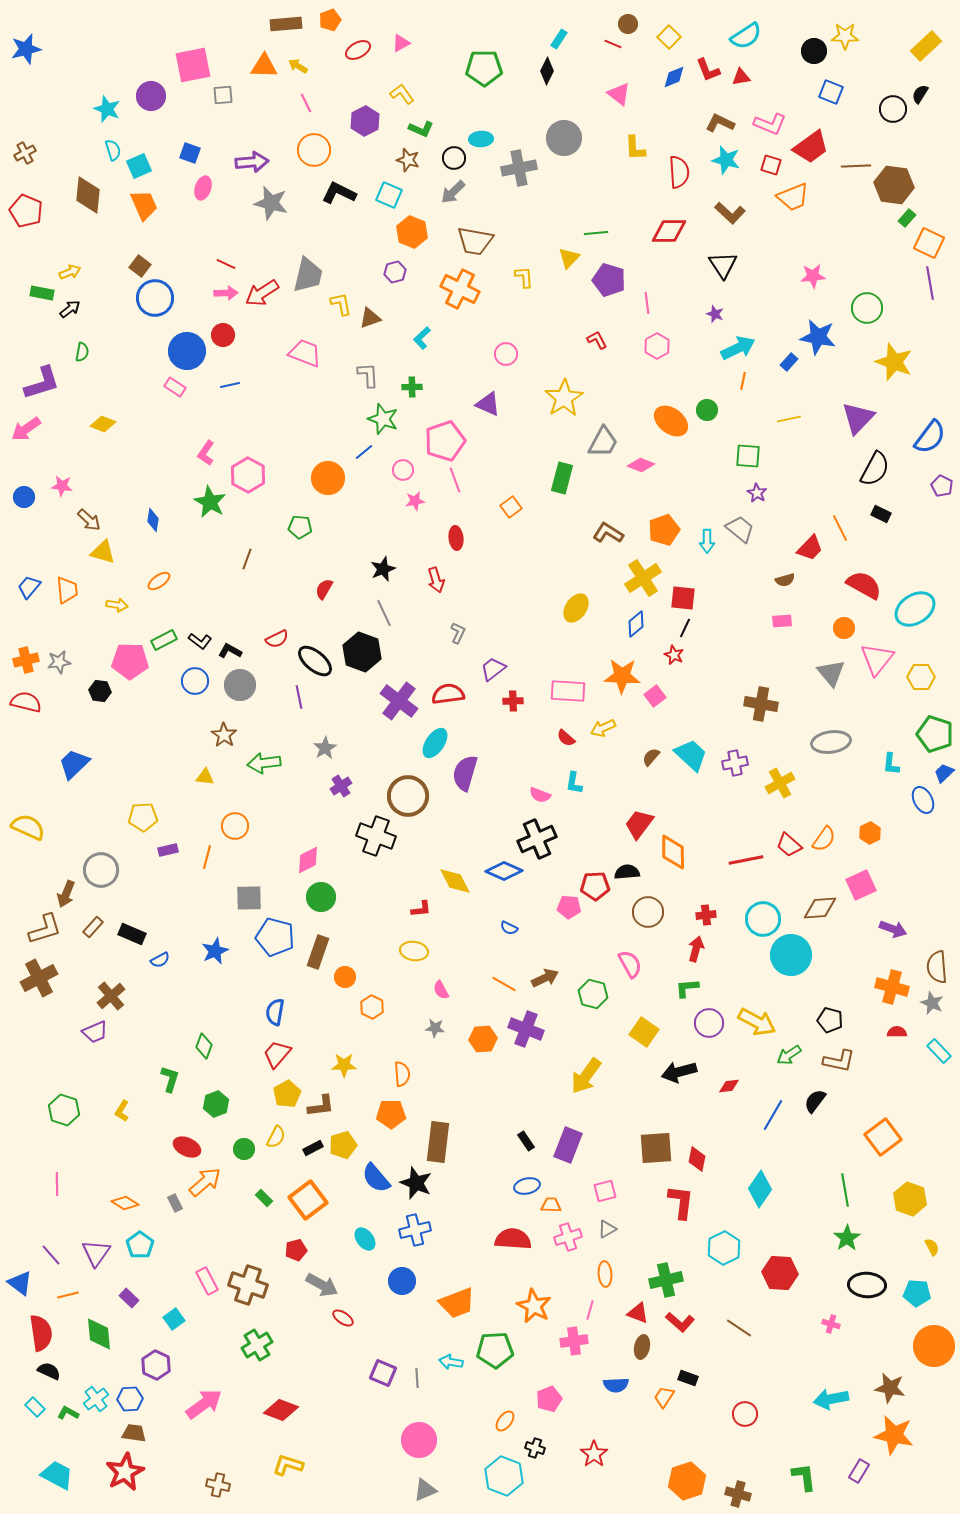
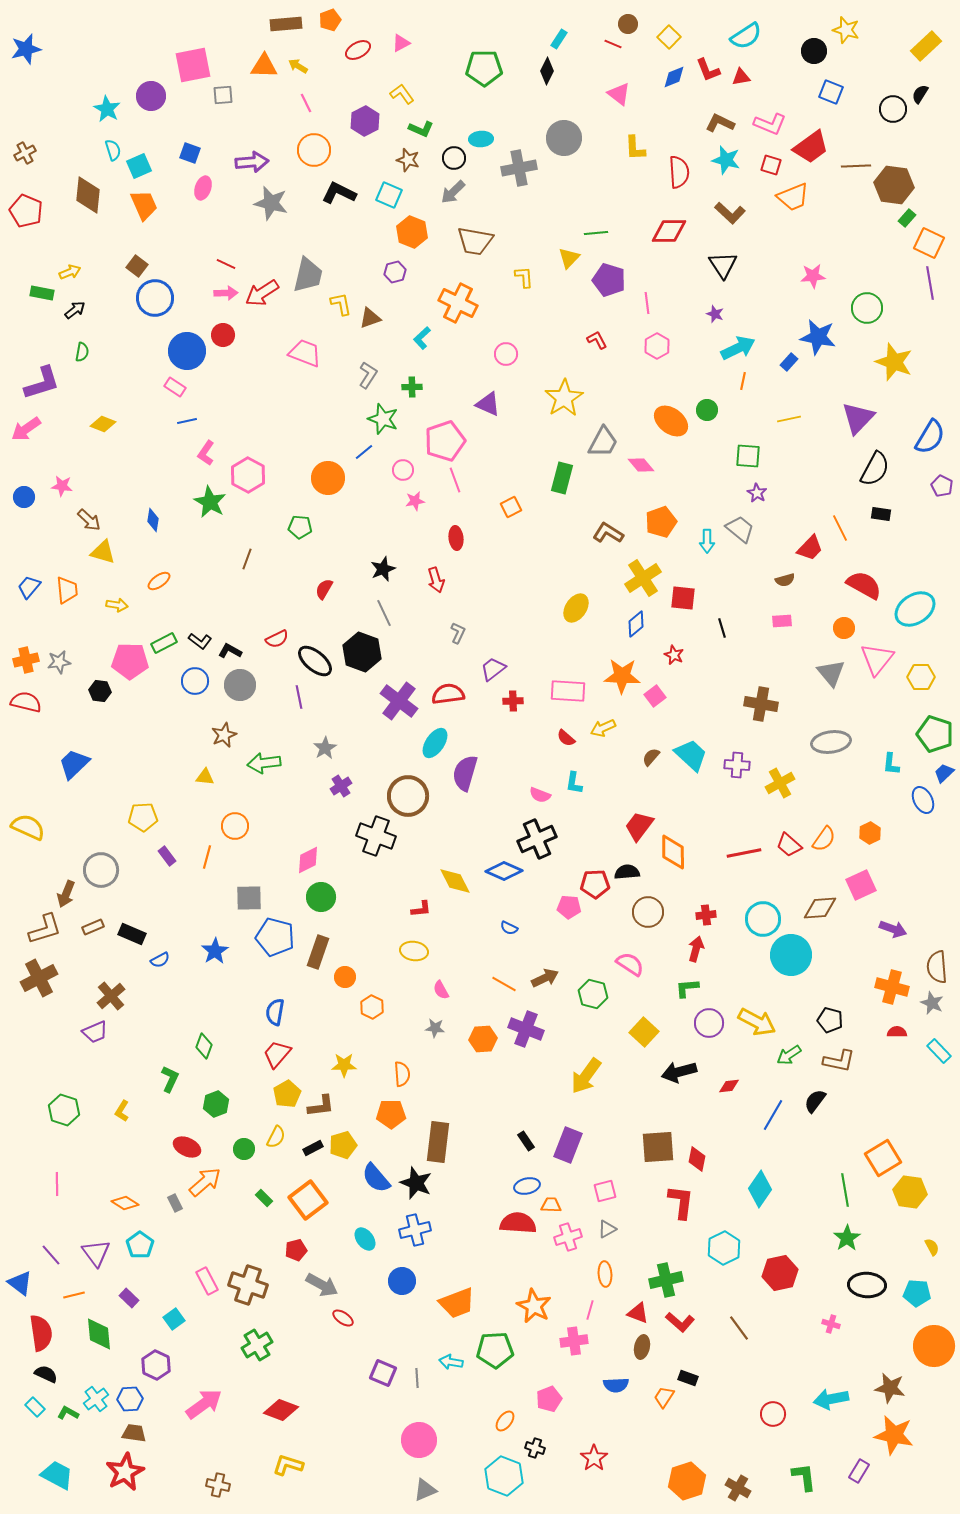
yellow star at (845, 36): moved 1 px right, 6 px up; rotated 16 degrees clockwise
cyan star at (107, 109): rotated 8 degrees clockwise
brown square at (140, 266): moved 3 px left
orange cross at (460, 289): moved 2 px left, 14 px down
black arrow at (70, 309): moved 5 px right, 1 px down
gray L-shape at (368, 375): rotated 36 degrees clockwise
blue line at (230, 385): moved 43 px left, 36 px down
blue semicircle at (930, 437): rotated 6 degrees counterclockwise
pink diamond at (641, 465): rotated 28 degrees clockwise
orange square at (511, 507): rotated 10 degrees clockwise
black rectangle at (881, 514): rotated 18 degrees counterclockwise
orange pentagon at (664, 530): moved 3 px left, 8 px up
black line at (685, 628): moved 37 px right; rotated 42 degrees counterclockwise
green rectangle at (164, 640): moved 3 px down
brown star at (224, 735): rotated 15 degrees clockwise
purple cross at (735, 763): moved 2 px right, 2 px down; rotated 15 degrees clockwise
red trapezoid at (639, 824): moved 2 px down
purple rectangle at (168, 850): moved 1 px left, 6 px down; rotated 66 degrees clockwise
red line at (746, 860): moved 2 px left, 7 px up
red pentagon at (595, 886): moved 2 px up
brown rectangle at (93, 927): rotated 25 degrees clockwise
blue star at (215, 951): rotated 8 degrees counterclockwise
pink semicircle at (630, 964): rotated 28 degrees counterclockwise
yellow square at (644, 1032): rotated 8 degrees clockwise
green L-shape at (170, 1079): rotated 8 degrees clockwise
orange square at (883, 1137): moved 21 px down; rotated 6 degrees clockwise
brown square at (656, 1148): moved 2 px right, 1 px up
yellow hexagon at (910, 1199): moved 7 px up; rotated 12 degrees counterclockwise
red semicircle at (513, 1239): moved 5 px right, 16 px up
purple triangle at (96, 1253): rotated 12 degrees counterclockwise
red hexagon at (780, 1273): rotated 16 degrees counterclockwise
orange line at (68, 1295): moved 6 px right
brown line at (739, 1328): rotated 20 degrees clockwise
black semicircle at (49, 1371): moved 3 px left, 3 px down
red circle at (745, 1414): moved 28 px right
red star at (594, 1454): moved 4 px down
brown cross at (738, 1494): moved 6 px up; rotated 15 degrees clockwise
